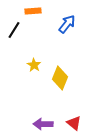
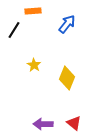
yellow diamond: moved 7 px right
